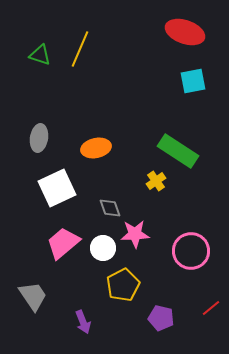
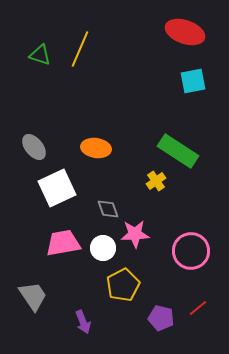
gray ellipse: moved 5 px left, 9 px down; rotated 48 degrees counterclockwise
orange ellipse: rotated 20 degrees clockwise
gray diamond: moved 2 px left, 1 px down
pink trapezoid: rotated 30 degrees clockwise
red line: moved 13 px left
